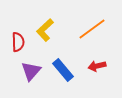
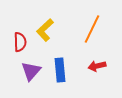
orange line: rotated 28 degrees counterclockwise
red semicircle: moved 2 px right
blue rectangle: moved 3 px left; rotated 35 degrees clockwise
